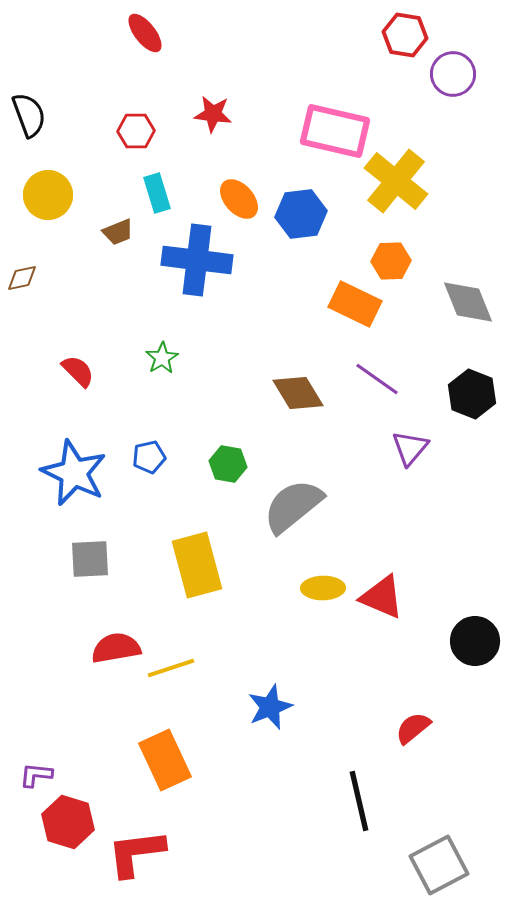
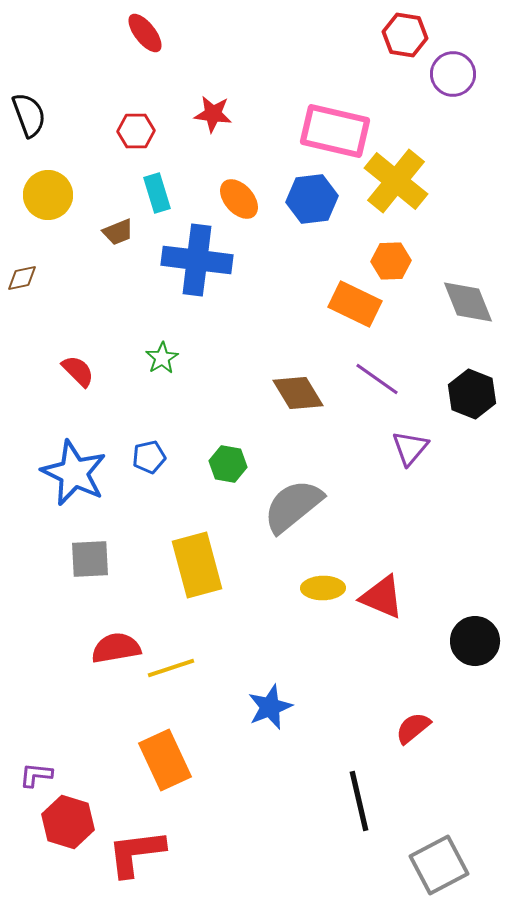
blue hexagon at (301, 214): moved 11 px right, 15 px up
